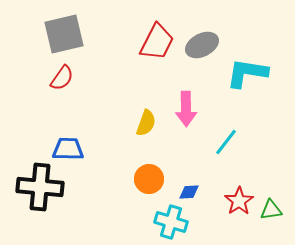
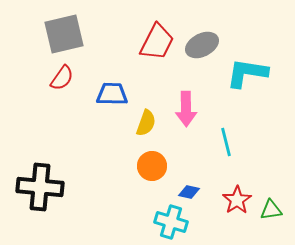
cyan line: rotated 52 degrees counterclockwise
blue trapezoid: moved 44 px right, 55 px up
orange circle: moved 3 px right, 13 px up
blue diamond: rotated 15 degrees clockwise
red star: moved 2 px left, 1 px up
